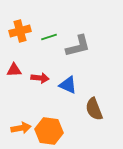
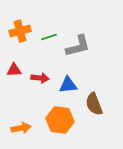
blue triangle: rotated 30 degrees counterclockwise
brown semicircle: moved 5 px up
orange hexagon: moved 11 px right, 11 px up
